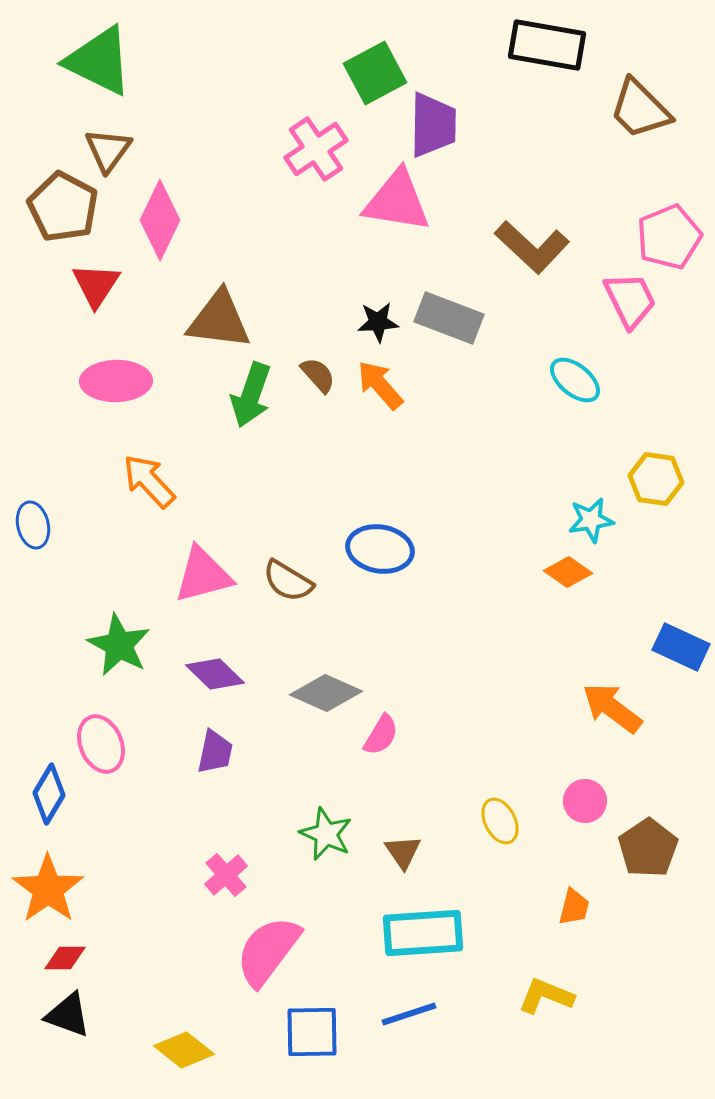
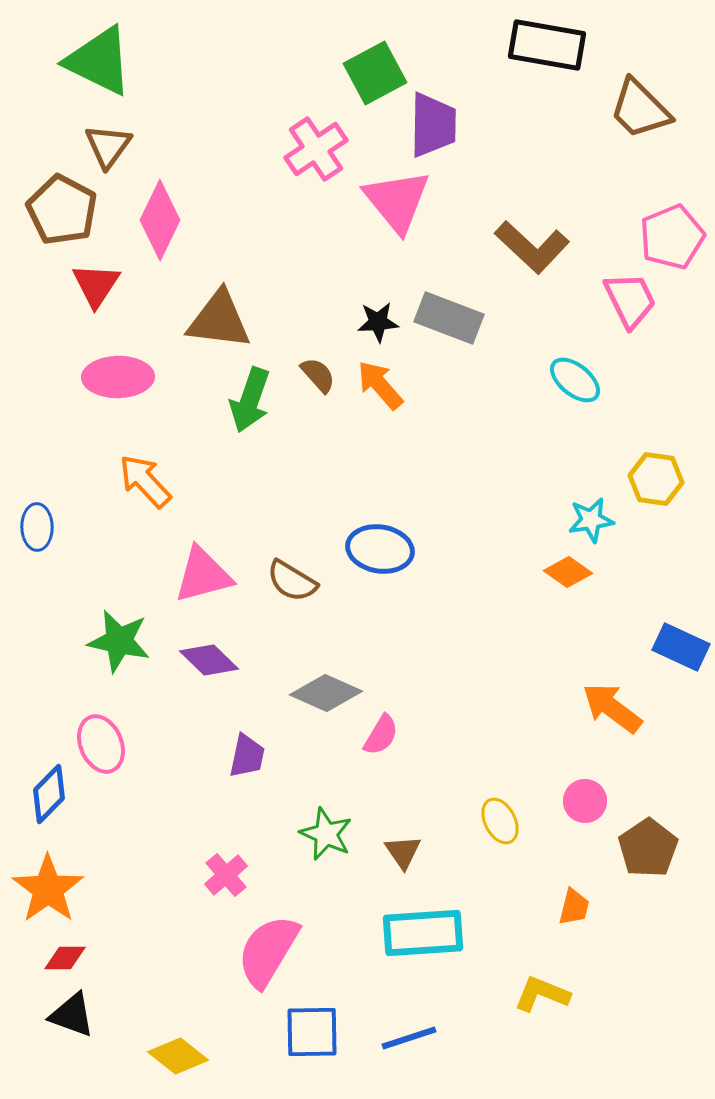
brown triangle at (108, 150): moved 4 px up
pink triangle at (397, 201): rotated 42 degrees clockwise
brown pentagon at (63, 207): moved 1 px left, 3 px down
pink pentagon at (669, 237): moved 3 px right
pink ellipse at (116, 381): moved 2 px right, 4 px up
green arrow at (251, 395): moved 1 px left, 5 px down
orange arrow at (149, 481): moved 4 px left
blue ellipse at (33, 525): moved 4 px right, 2 px down; rotated 12 degrees clockwise
brown semicircle at (288, 581): moved 4 px right
green star at (119, 645): moved 4 px up; rotated 16 degrees counterclockwise
purple diamond at (215, 674): moved 6 px left, 14 px up
purple trapezoid at (215, 752): moved 32 px right, 4 px down
blue diamond at (49, 794): rotated 14 degrees clockwise
pink semicircle at (268, 951): rotated 6 degrees counterclockwise
yellow L-shape at (546, 996): moved 4 px left, 2 px up
blue line at (409, 1014): moved 24 px down
black triangle at (68, 1015): moved 4 px right
yellow diamond at (184, 1050): moved 6 px left, 6 px down
